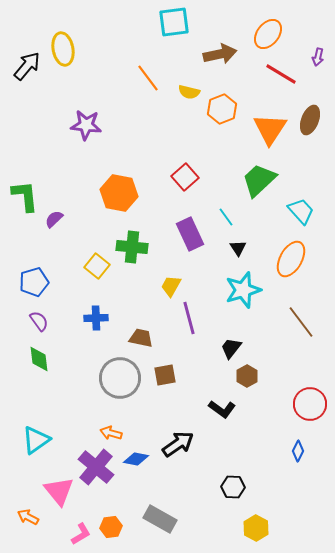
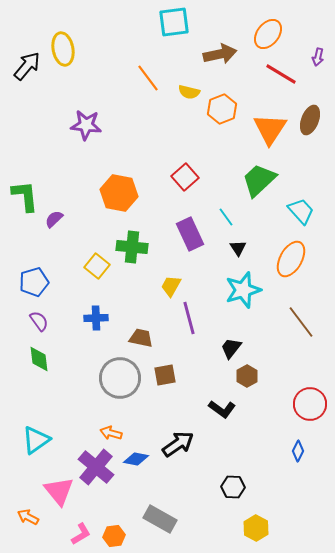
orange hexagon at (111, 527): moved 3 px right, 9 px down
